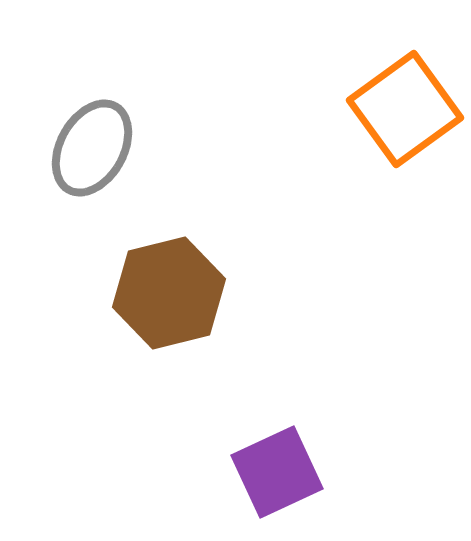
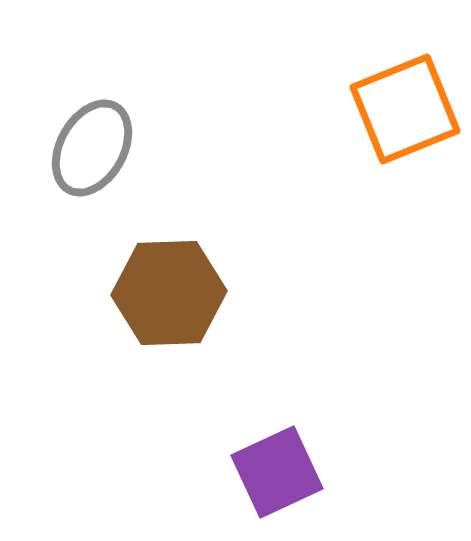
orange square: rotated 14 degrees clockwise
brown hexagon: rotated 12 degrees clockwise
